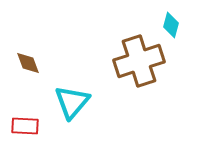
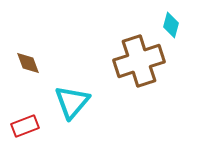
red rectangle: rotated 24 degrees counterclockwise
